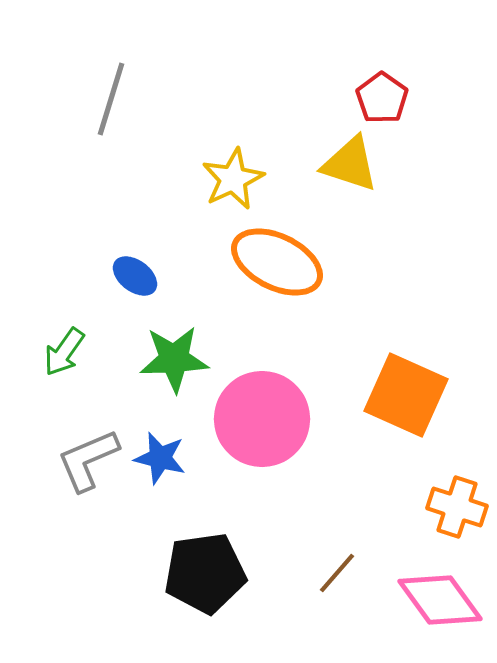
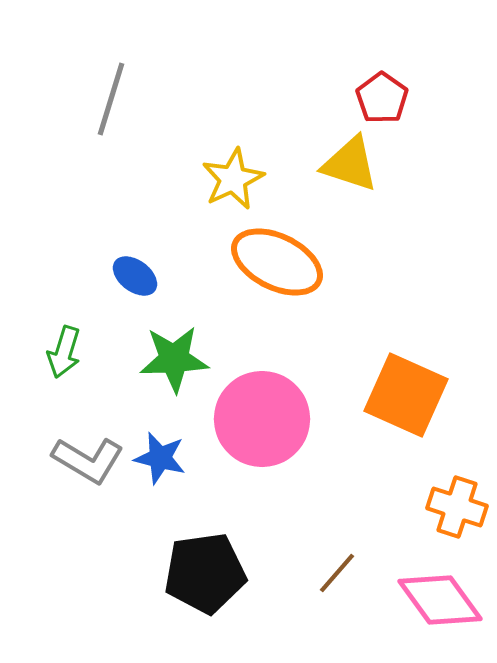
green arrow: rotated 18 degrees counterclockwise
gray L-shape: rotated 126 degrees counterclockwise
